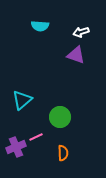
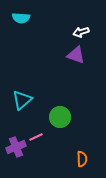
cyan semicircle: moved 19 px left, 8 px up
orange semicircle: moved 19 px right, 6 px down
